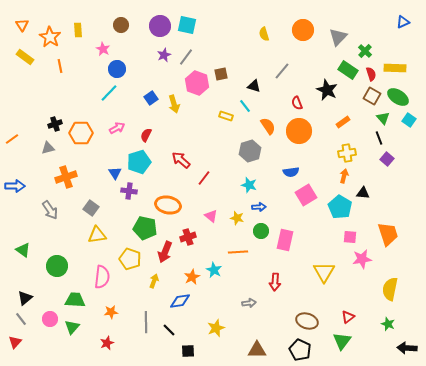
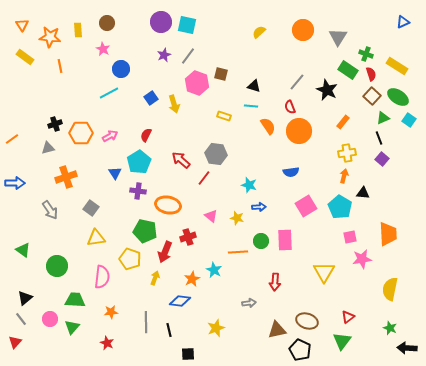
brown circle at (121, 25): moved 14 px left, 2 px up
purple circle at (160, 26): moved 1 px right, 4 px up
yellow semicircle at (264, 34): moved 5 px left, 2 px up; rotated 64 degrees clockwise
orange star at (50, 37): rotated 25 degrees counterclockwise
gray triangle at (338, 37): rotated 12 degrees counterclockwise
green cross at (365, 51): moved 1 px right, 3 px down; rotated 24 degrees counterclockwise
gray line at (186, 57): moved 2 px right, 1 px up
yellow rectangle at (395, 68): moved 2 px right, 2 px up; rotated 30 degrees clockwise
blue circle at (117, 69): moved 4 px right
gray line at (282, 71): moved 15 px right, 11 px down
brown square at (221, 74): rotated 24 degrees clockwise
cyan line at (109, 93): rotated 18 degrees clockwise
brown square at (372, 96): rotated 12 degrees clockwise
red semicircle at (297, 103): moved 7 px left, 4 px down
cyan line at (245, 106): moved 6 px right; rotated 48 degrees counterclockwise
yellow rectangle at (226, 116): moved 2 px left
green triangle at (383, 118): rotated 48 degrees clockwise
orange rectangle at (343, 122): rotated 16 degrees counterclockwise
pink arrow at (117, 128): moved 7 px left, 8 px down
gray hexagon at (250, 151): moved 34 px left, 3 px down; rotated 25 degrees clockwise
purple square at (387, 159): moved 5 px left
cyan pentagon at (139, 162): rotated 15 degrees counterclockwise
blue arrow at (15, 186): moved 3 px up
purple cross at (129, 191): moved 9 px right
pink square at (306, 195): moved 11 px down
green pentagon at (145, 228): moved 3 px down
green circle at (261, 231): moved 10 px down
orange trapezoid at (388, 234): rotated 15 degrees clockwise
yellow triangle at (97, 235): moved 1 px left, 3 px down
pink square at (350, 237): rotated 16 degrees counterclockwise
pink rectangle at (285, 240): rotated 15 degrees counterclockwise
orange star at (192, 277): moved 2 px down
yellow arrow at (154, 281): moved 1 px right, 3 px up
blue diamond at (180, 301): rotated 15 degrees clockwise
green star at (388, 324): moved 2 px right, 4 px down
black line at (169, 330): rotated 32 degrees clockwise
red star at (107, 343): rotated 24 degrees counterclockwise
brown triangle at (257, 350): moved 20 px right, 20 px up; rotated 12 degrees counterclockwise
black square at (188, 351): moved 3 px down
